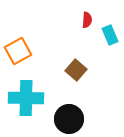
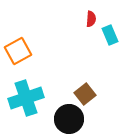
red semicircle: moved 4 px right, 1 px up
brown square: moved 9 px right, 24 px down; rotated 10 degrees clockwise
cyan cross: rotated 20 degrees counterclockwise
